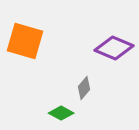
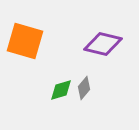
purple diamond: moved 11 px left, 4 px up; rotated 9 degrees counterclockwise
green diamond: moved 23 px up; rotated 45 degrees counterclockwise
